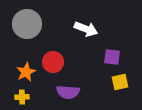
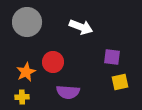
gray circle: moved 2 px up
white arrow: moved 5 px left, 2 px up
